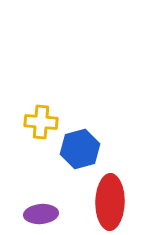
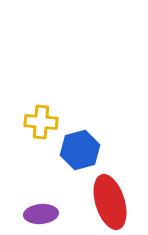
blue hexagon: moved 1 px down
red ellipse: rotated 18 degrees counterclockwise
